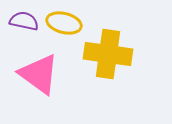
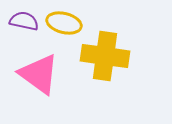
yellow cross: moved 3 px left, 2 px down
